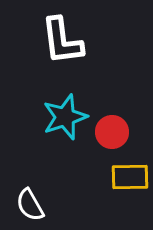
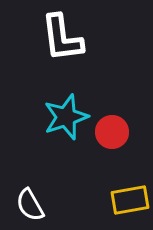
white L-shape: moved 3 px up
cyan star: moved 1 px right
yellow rectangle: moved 23 px down; rotated 9 degrees counterclockwise
